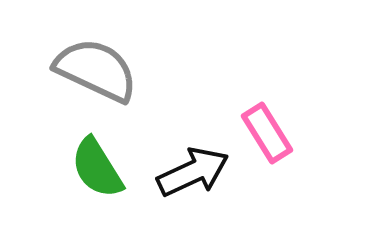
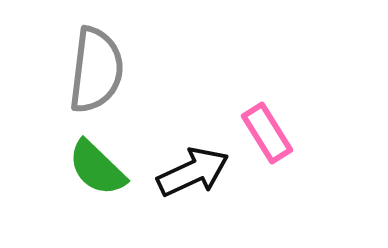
gray semicircle: rotated 72 degrees clockwise
green semicircle: rotated 14 degrees counterclockwise
